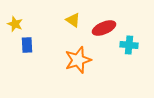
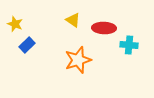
red ellipse: rotated 25 degrees clockwise
blue rectangle: rotated 49 degrees clockwise
